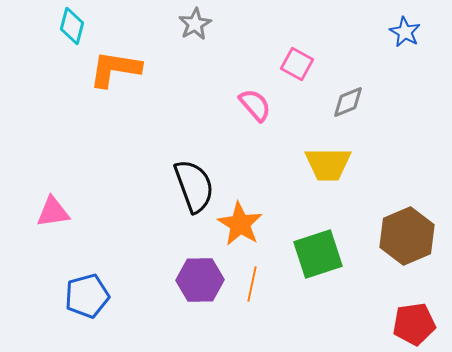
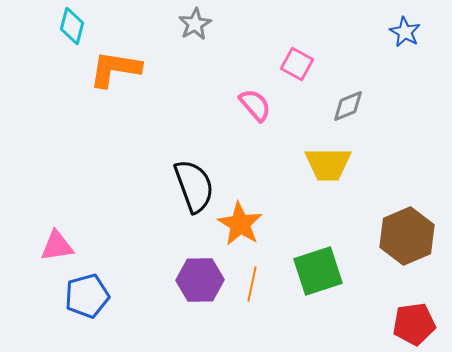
gray diamond: moved 4 px down
pink triangle: moved 4 px right, 34 px down
green square: moved 17 px down
